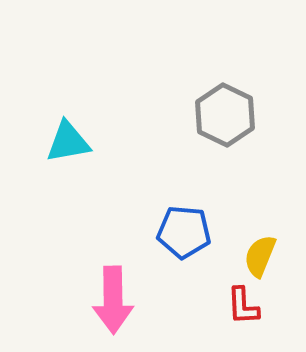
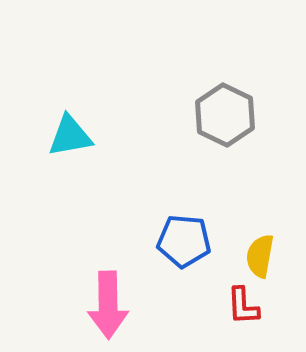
cyan triangle: moved 2 px right, 6 px up
blue pentagon: moved 9 px down
yellow semicircle: rotated 12 degrees counterclockwise
pink arrow: moved 5 px left, 5 px down
